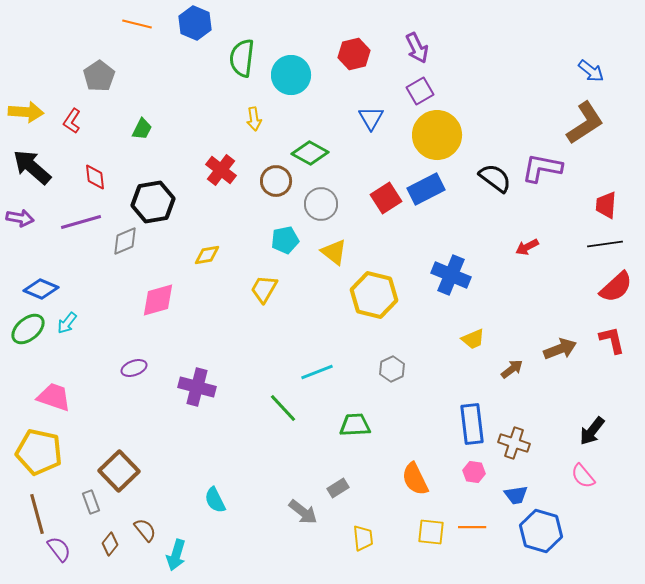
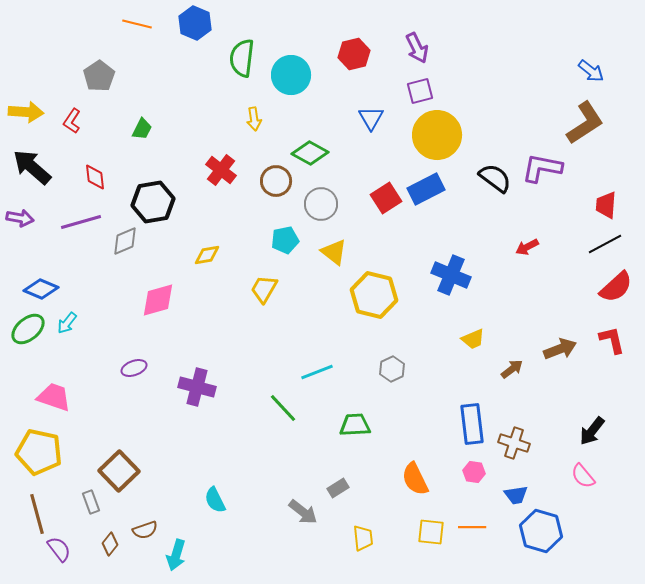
purple square at (420, 91): rotated 16 degrees clockwise
black line at (605, 244): rotated 20 degrees counterclockwise
brown semicircle at (145, 530): rotated 110 degrees clockwise
